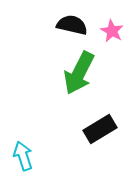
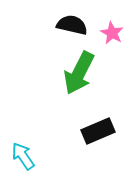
pink star: moved 2 px down
black rectangle: moved 2 px left, 2 px down; rotated 8 degrees clockwise
cyan arrow: rotated 16 degrees counterclockwise
